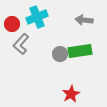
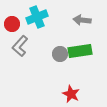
gray arrow: moved 2 px left
gray L-shape: moved 1 px left, 2 px down
red star: rotated 18 degrees counterclockwise
